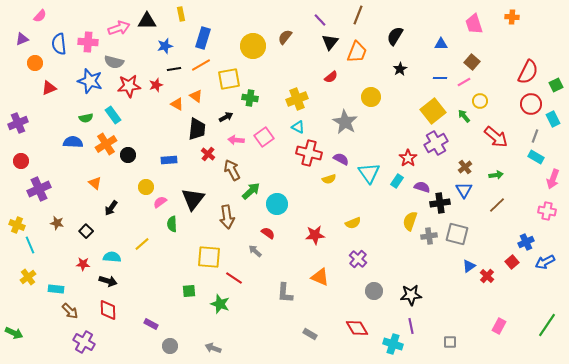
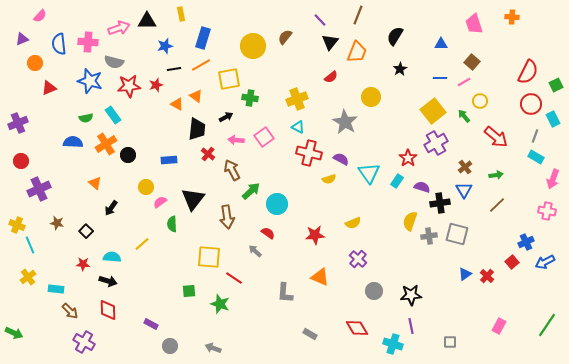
blue triangle at (469, 266): moved 4 px left, 8 px down
